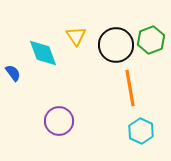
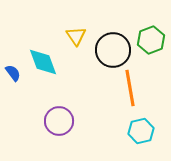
black circle: moved 3 px left, 5 px down
cyan diamond: moved 9 px down
cyan hexagon: rotated 20 degrees clockwise
